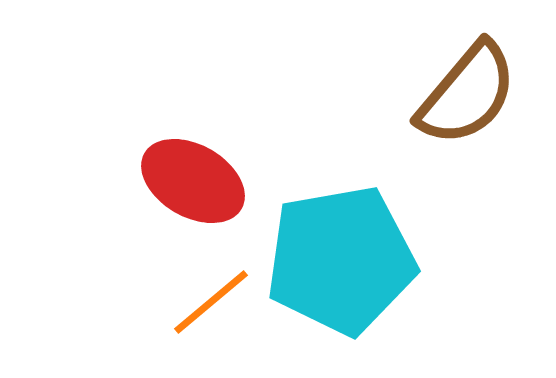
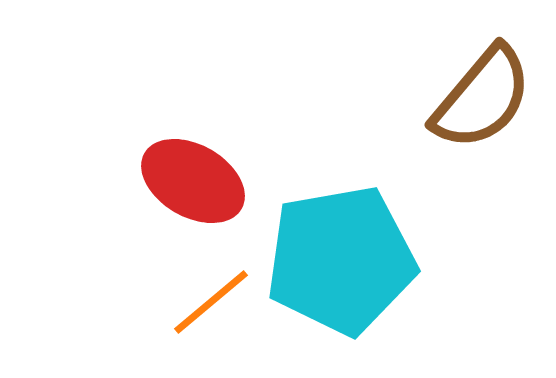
brown semicircle: moved 15 px right, 4 px down
